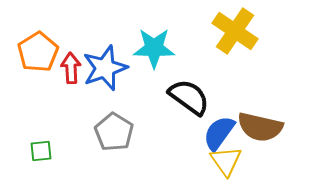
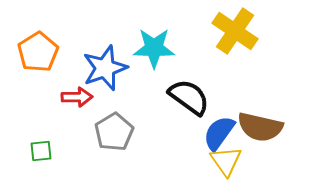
red arrow: moved 6 px right, 29 px down; rotated 92 degrees clockwise
gray pentagon: rotated 9 degrees clockwise
